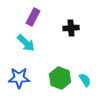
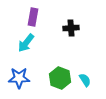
purple rectangle: rotated 18 degrees counterclockwise
cyan arrow: rotated 84 degrees clockwise
